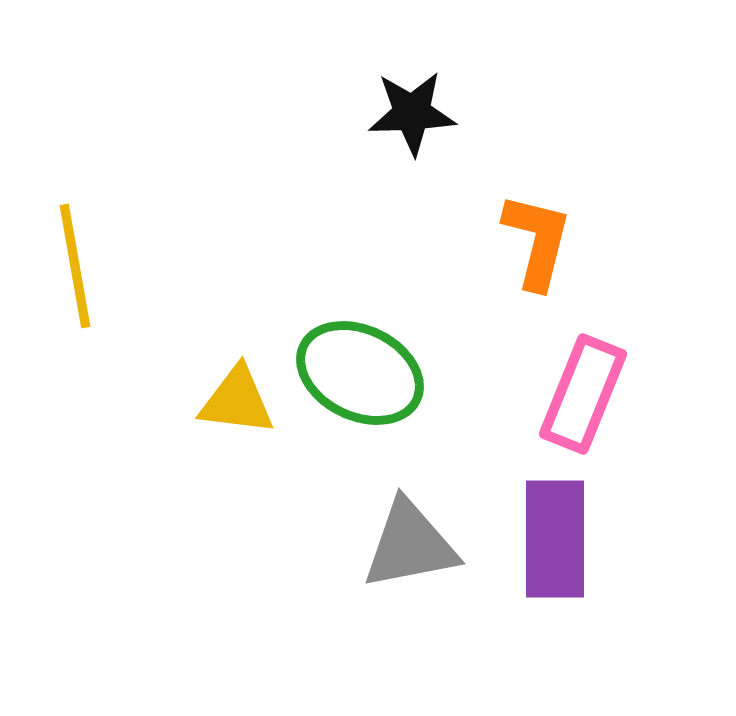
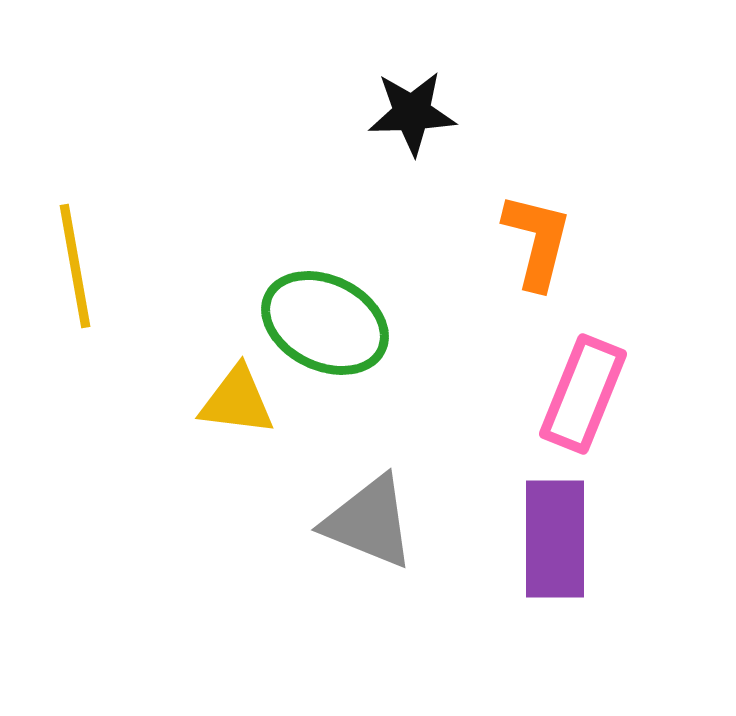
green ellipse: moved 35 px left, 50 px up
gray triangle: moved 41 px left, 23 px up; rotated 33 degrees clockwise
